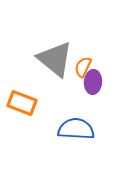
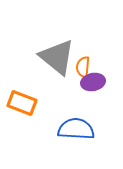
gray triangle: moved 2 px right, 2 px up
orange semicircle: rotated 20 degrees counterclockwise
purple ellipse: rotated 75 degrees clockwise
